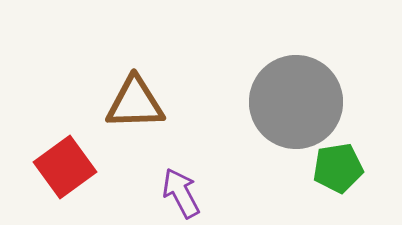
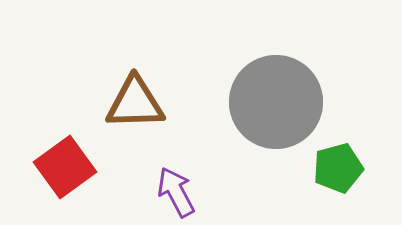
gray circle: moved 20 px left
green pentagon: rotated 6 degrees counterclockwise
purple arrow: moved 5 px left, 1 px up
